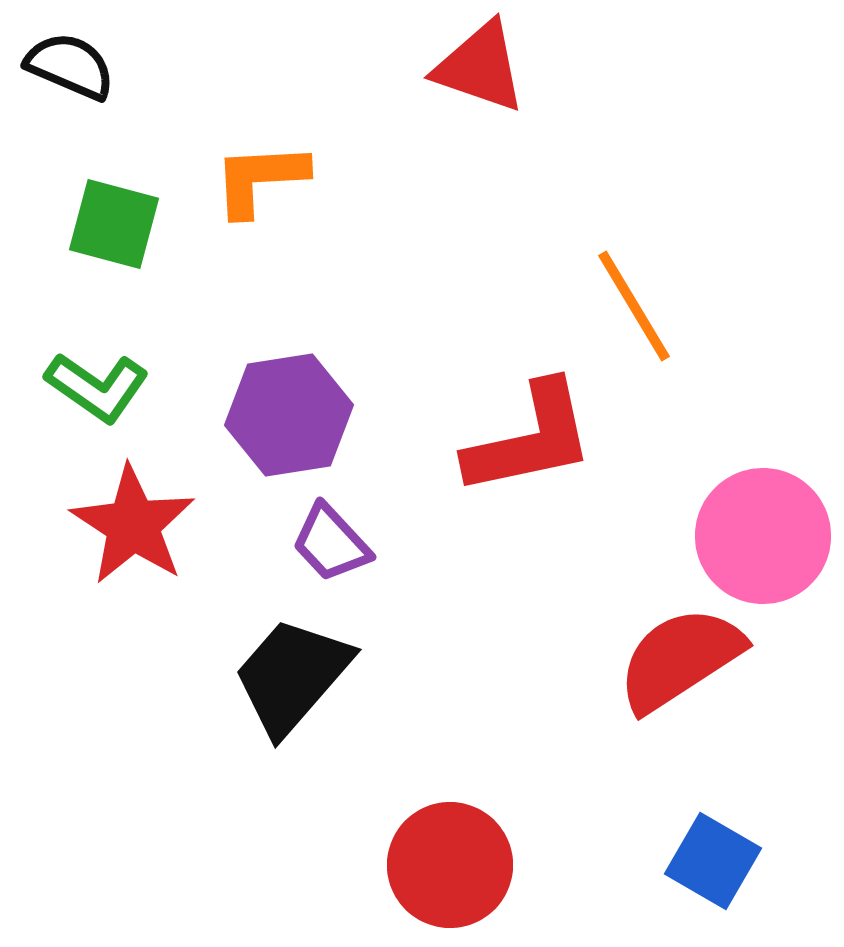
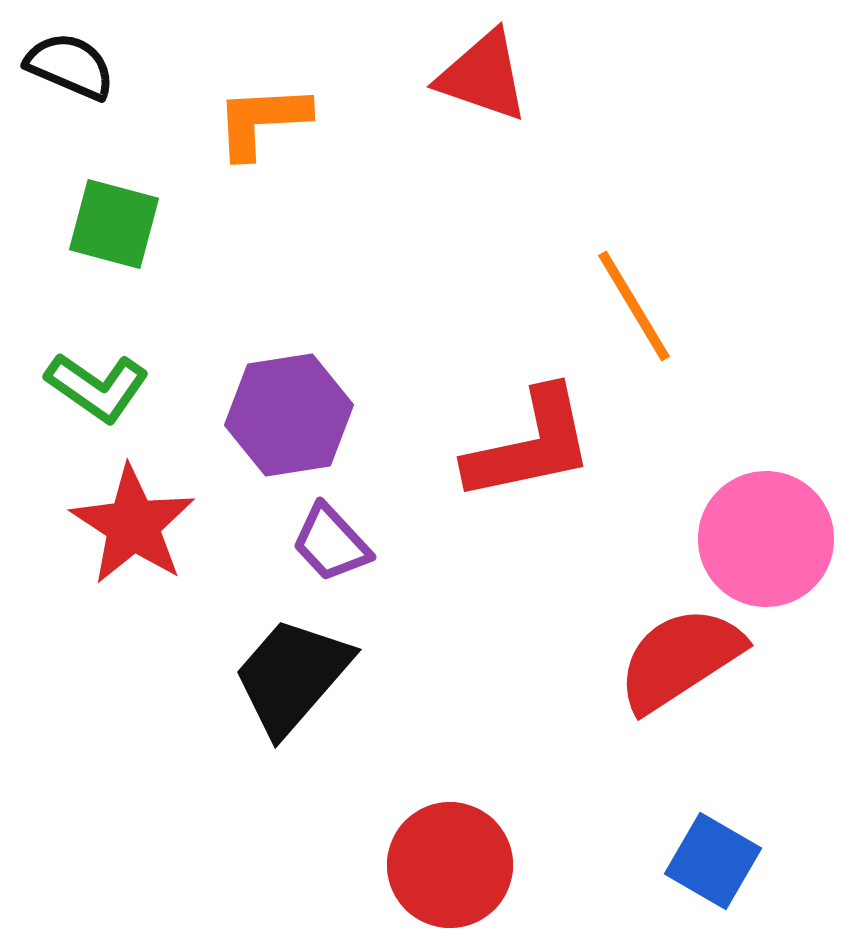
red triangle: moved 3 px right, 9 px down
orange L-shape: moved 2 px right, 58 px up
red L-shape: moved 6 px down
pink circle: moved 3 px right, 3 px down
